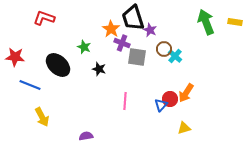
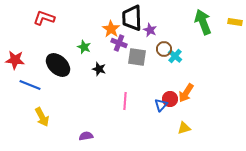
black trapezoid: moved 1 px left; rotated 16 degrees clockwise
green arrow: moved 3 px left
purple cross: moved 3 px left
red star: moved 3 px down
